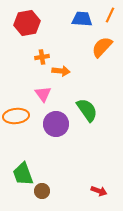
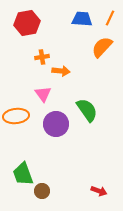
orange line: moved 3 px down
